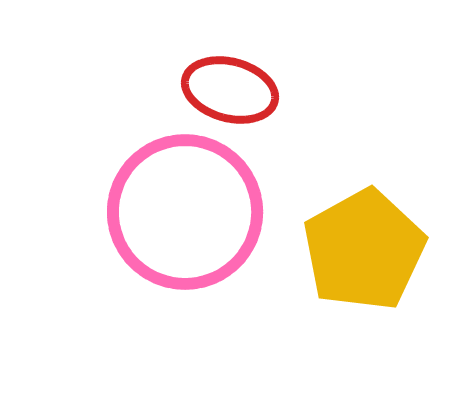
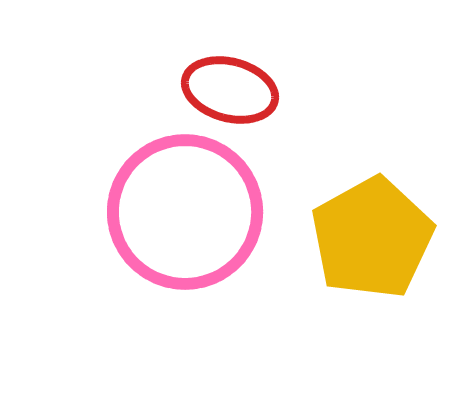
yellow pentagon: moved 8 px right, 12 px up
